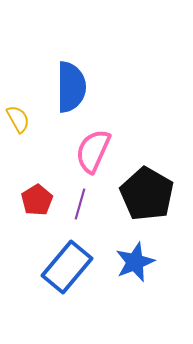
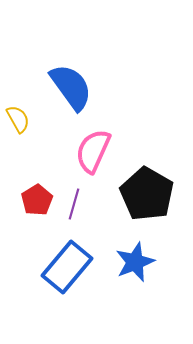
blue semicircle: rotated 36 degrees counterclockwise
purple line: moved 6 px left
